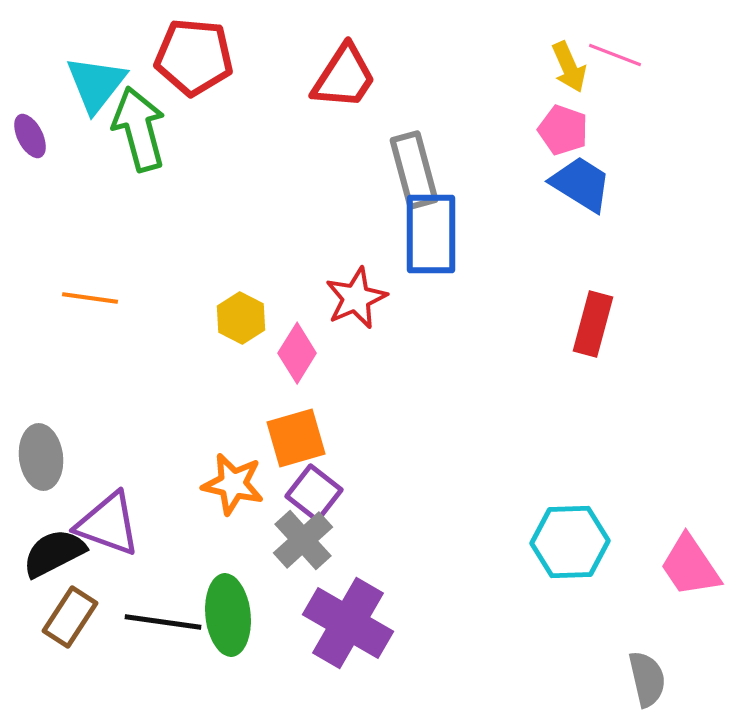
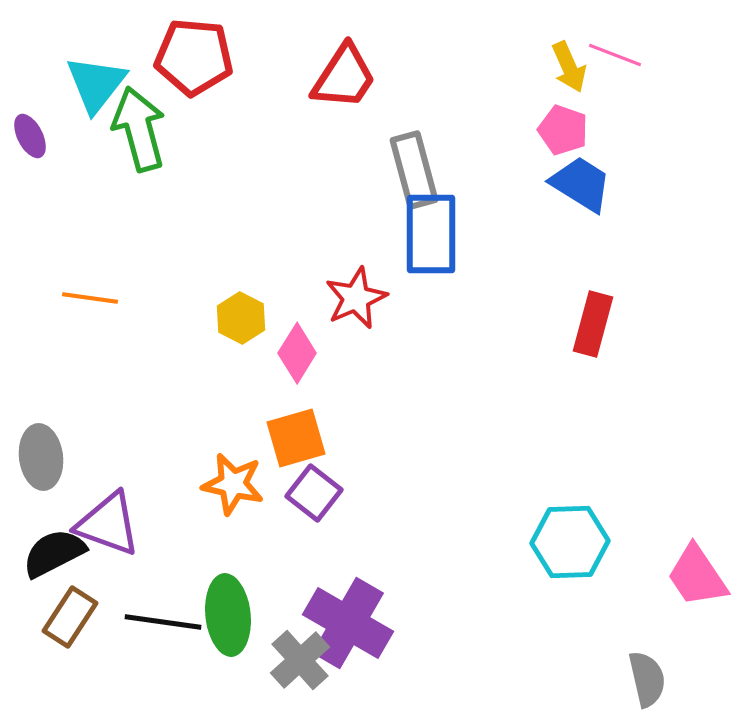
gray cross: moved 3 px left, 120 px down
pink trapezoid: moved 7 px right, 10 px down
